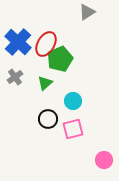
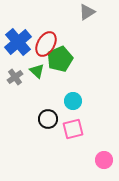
blue cross: rotated 8 degrees clockwise
green triangle: moved 8 px left, 12 px up; rotated 35 degrees counterclockwise
